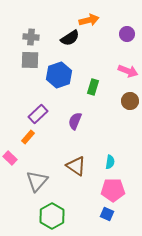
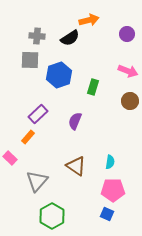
gray cross: moved 6 px right, 1 px up
